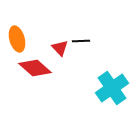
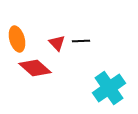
red triangle: moved 3 px left, 5 px up
cyan cross: moved 3 px left
